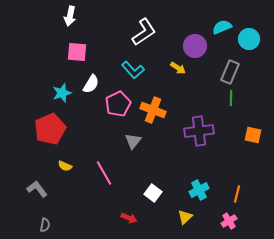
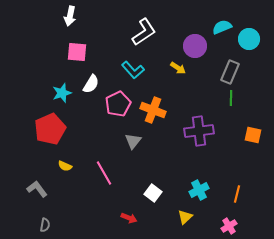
pink cross: moved 5 px down
